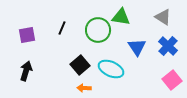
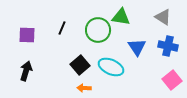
purple square: rotated 12 degrees clockwise
blue cross: rotated 30 degrees counterclockwise
cyan ellipse: moved 2 px up
